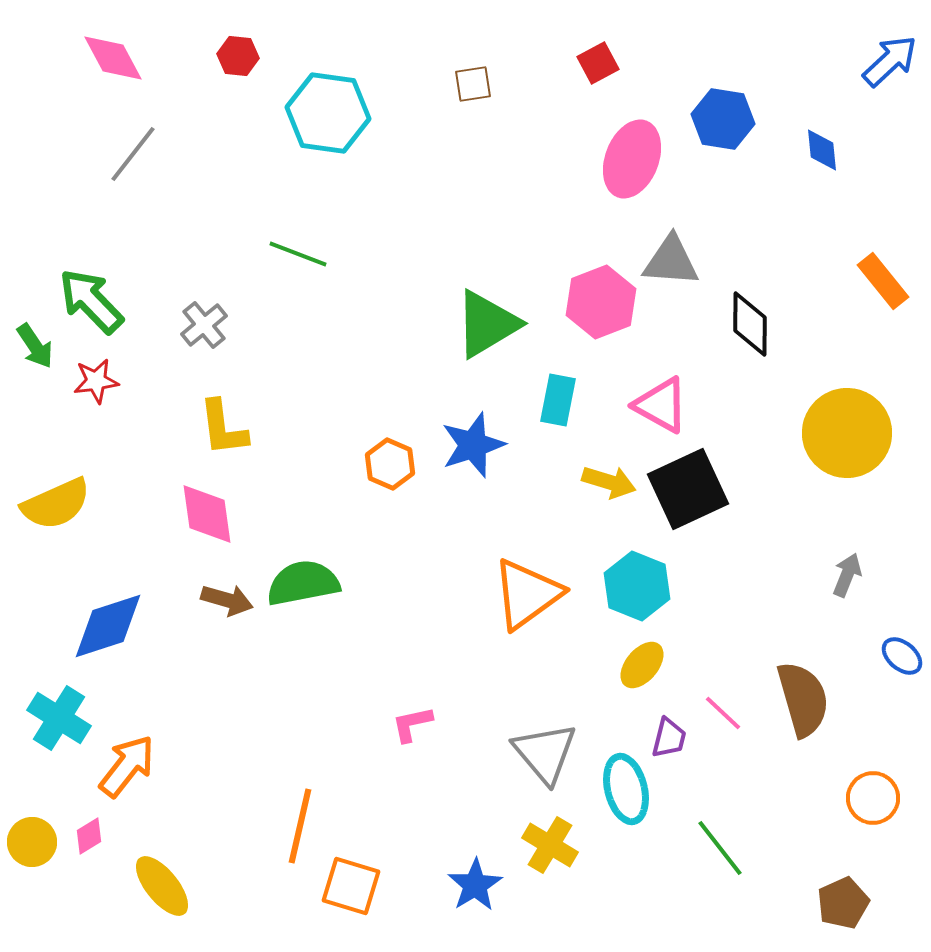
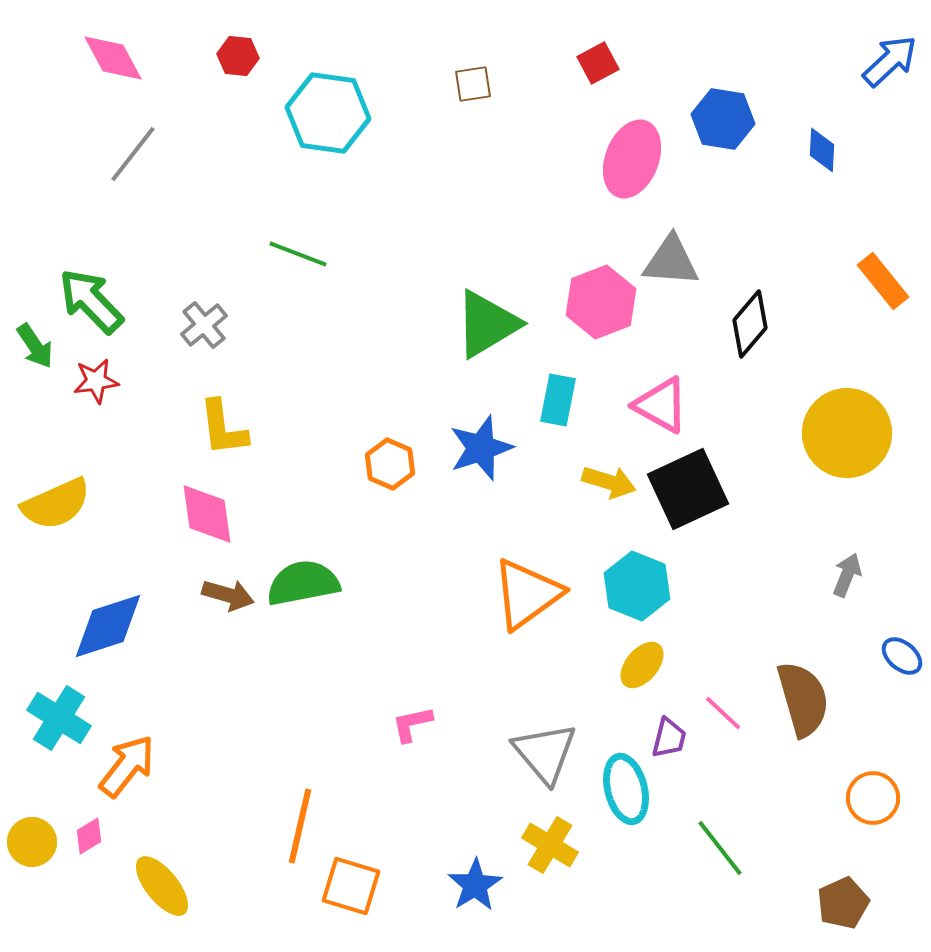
blue diamond at (822, 150): rotated 9 degrees clockwise
black diamond at (750, 324): rotated 40 degrees clockwise
blue star at (473, 445): moved 8 px right, 3 px down
brown arrow at (227, 600): moved 1 px right, 5 px up
